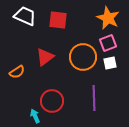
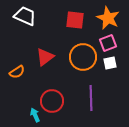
red square: moved 17 px right
purple line: moved 3 px left
cyan arrow: moved 1 px up
